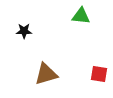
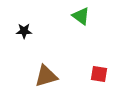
green triangle: rotated 30 degrees clockwise
brown triangle: moved 2 px down
